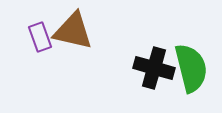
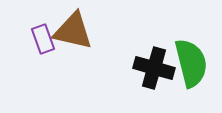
purple rectangle: moved 3 px right, 2 px down
green semicircle: moved 5 px up
